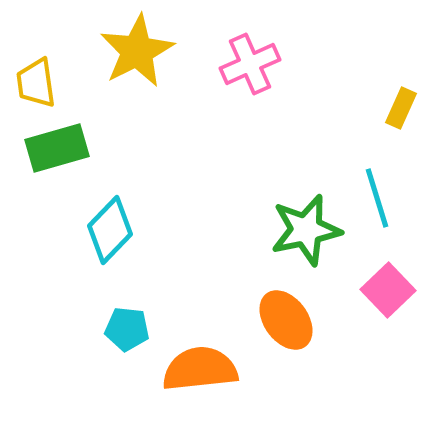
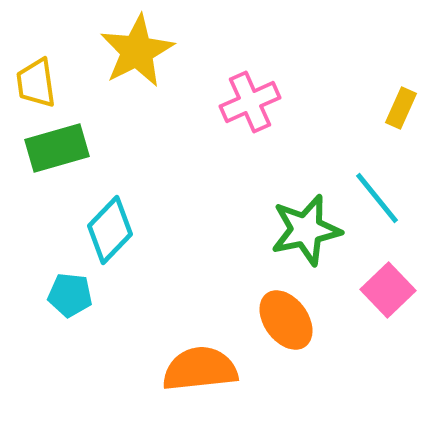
pink cross: moved 38 px down
cyan line: rotated 22 degrees counterclockwise
cyan pentagon: moved 57 px left, 34 px up
